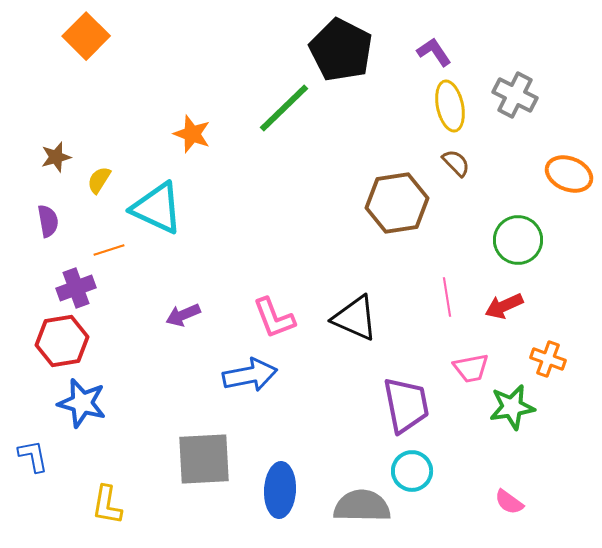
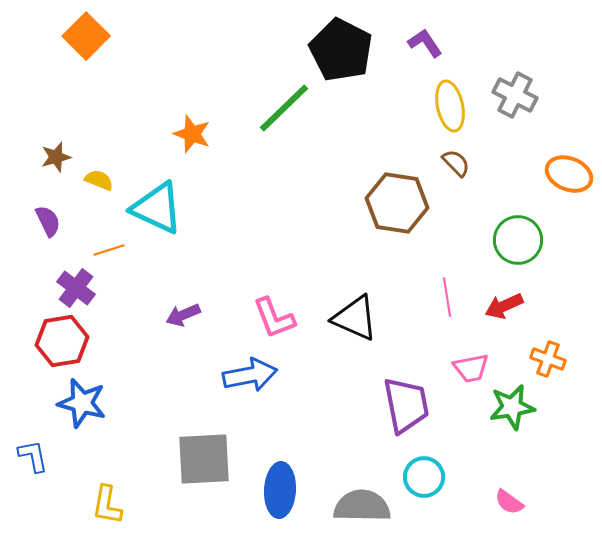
purple L-shape: moved 9 px left, 9 px up
yellow semicircle: rotated 80 degrees clockwise
brown hexagon: rotated 18 degrees clockwise
purple semicircle: rotated 16 degrees counterclockwise
purple cross: rotated 33 degrees counterclockwise
cyan circle: moved 12 px right, 6 px down
